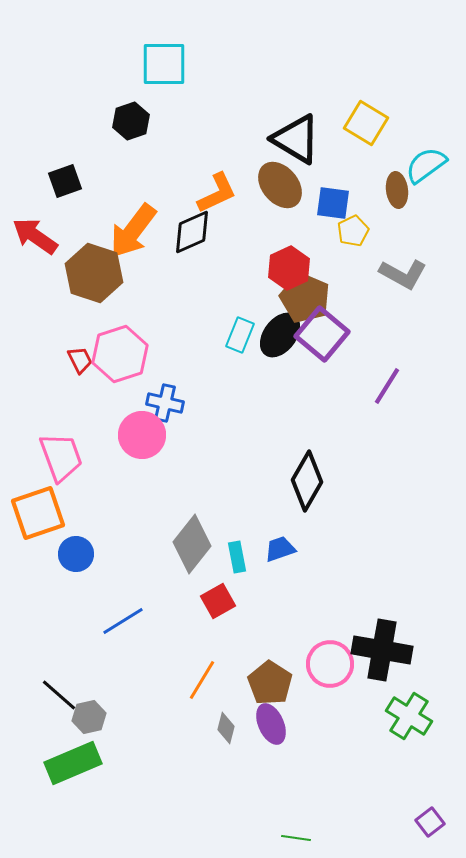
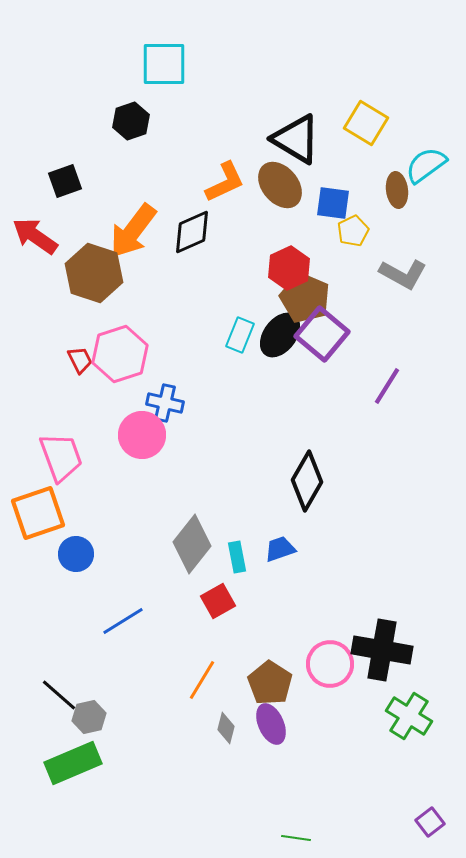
orange L-shape at (217, 193): moved 8 px right, 11 px up
